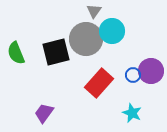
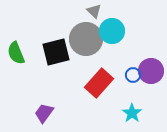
gray triangle: rotated 21 degrees counterclockwise
cyan star: rotated 12 degrees clockwise
